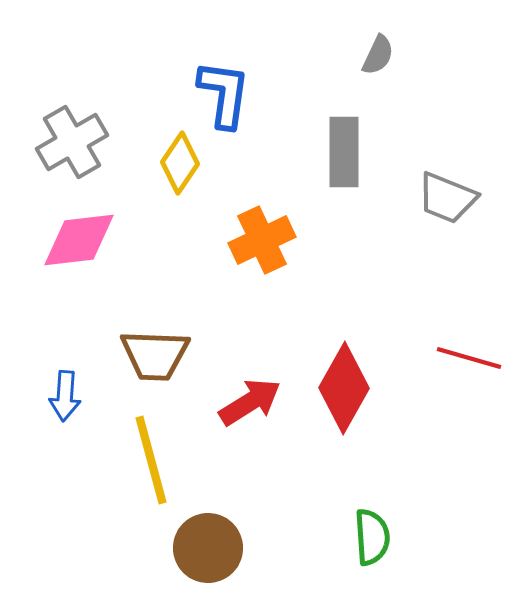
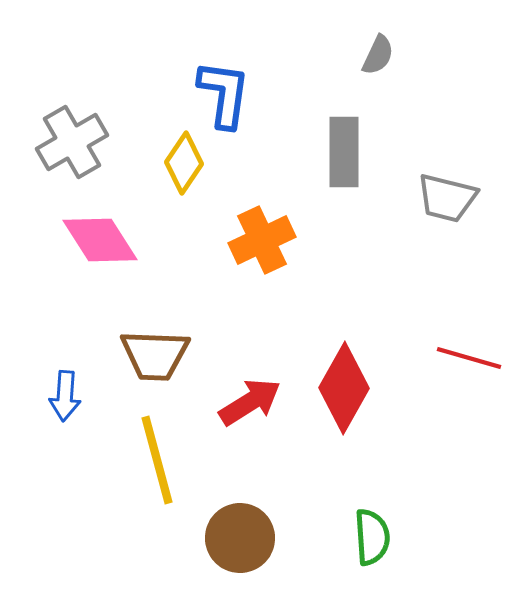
yellow diamond: moved 4 px right
gray trapezoid: rotated 8 degrees counterclockwise
pink diamond: moved 21 px right; rotated 64 degrees clockwise
yellow line: moved 6 px right
brown circle: moved 32 px right, 10 px up
